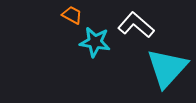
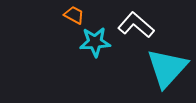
orange trapezoid: moved 2 px right
cyan star: rotated 12 degrees counterclockwise
